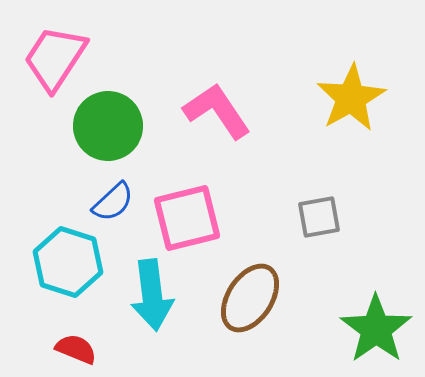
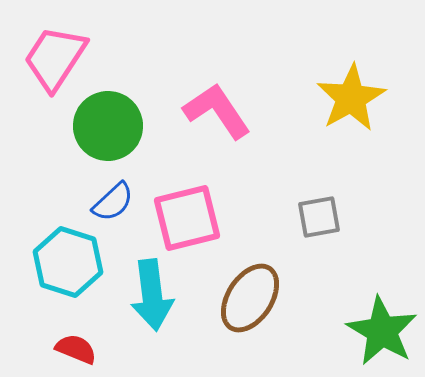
green star: moved 6 px right, 2 px down; rotated 6 degrees counterclockwise
